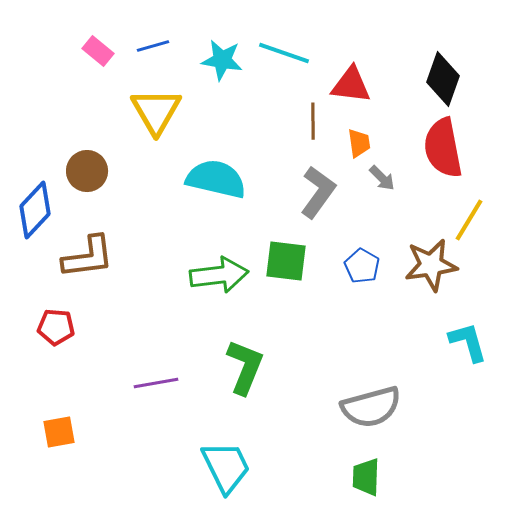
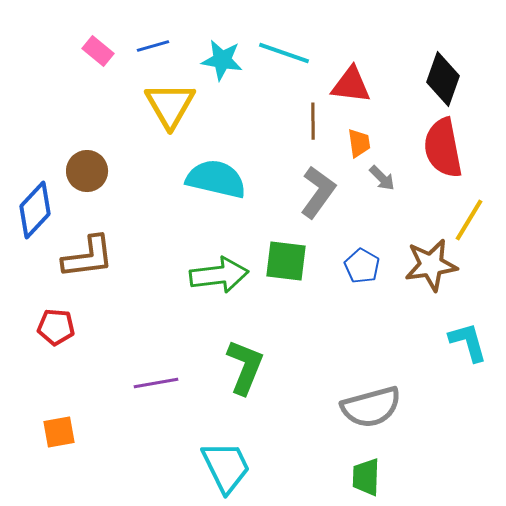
yellow triangle: moved 14 px right, 6 px up
